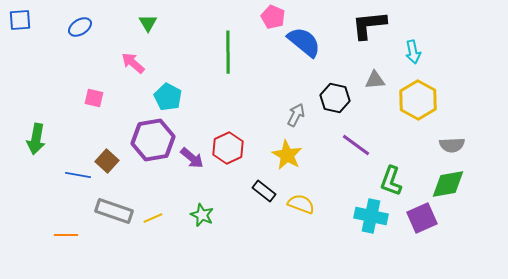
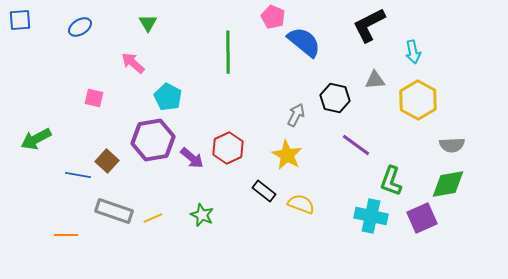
black L-shape: rotated 21 degrees counterclockwise
green arrow: rotated 52 degrees clockwise
